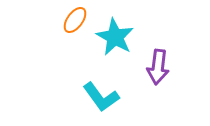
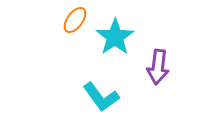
cyan star: rotated 9 degrees clockwise
